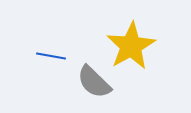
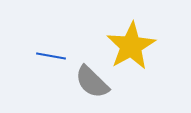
gray semicircle: moved 2 px left
